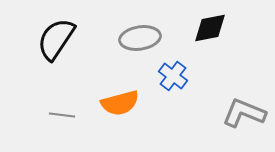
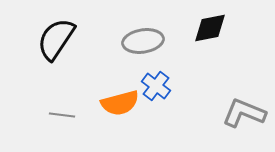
gray ellipse: moved 3 px right, 3 px down
blue cross: moved 17 px left, 10 px down
